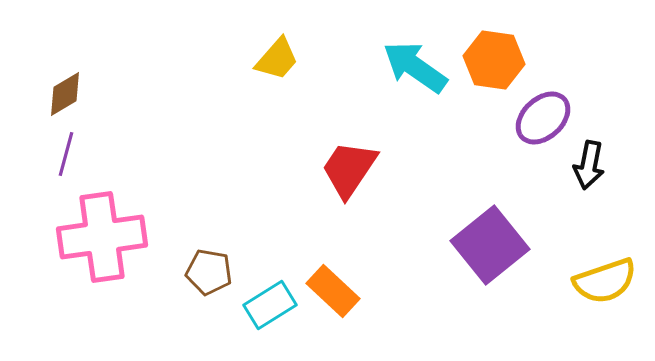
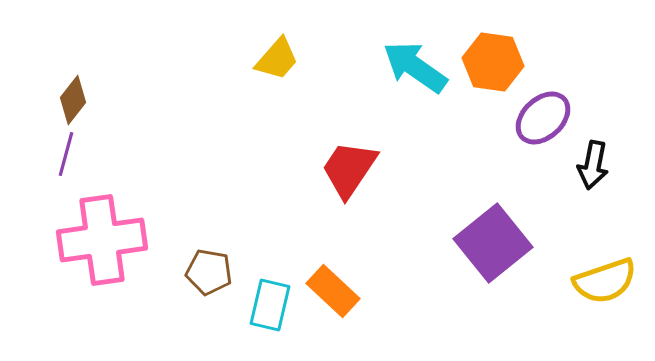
orange hexagon: moved 1 px left, 2 px down
brown diamond: moved 8 px right, 6 px down; rotated 21 degrees counterclockwise
black arrow: moved 4 px right
pink cross: moved 3 px down
purple square: moved 3 px right, 2 px up
cyan rectangle: rotated 45 degrees counterclockwise
